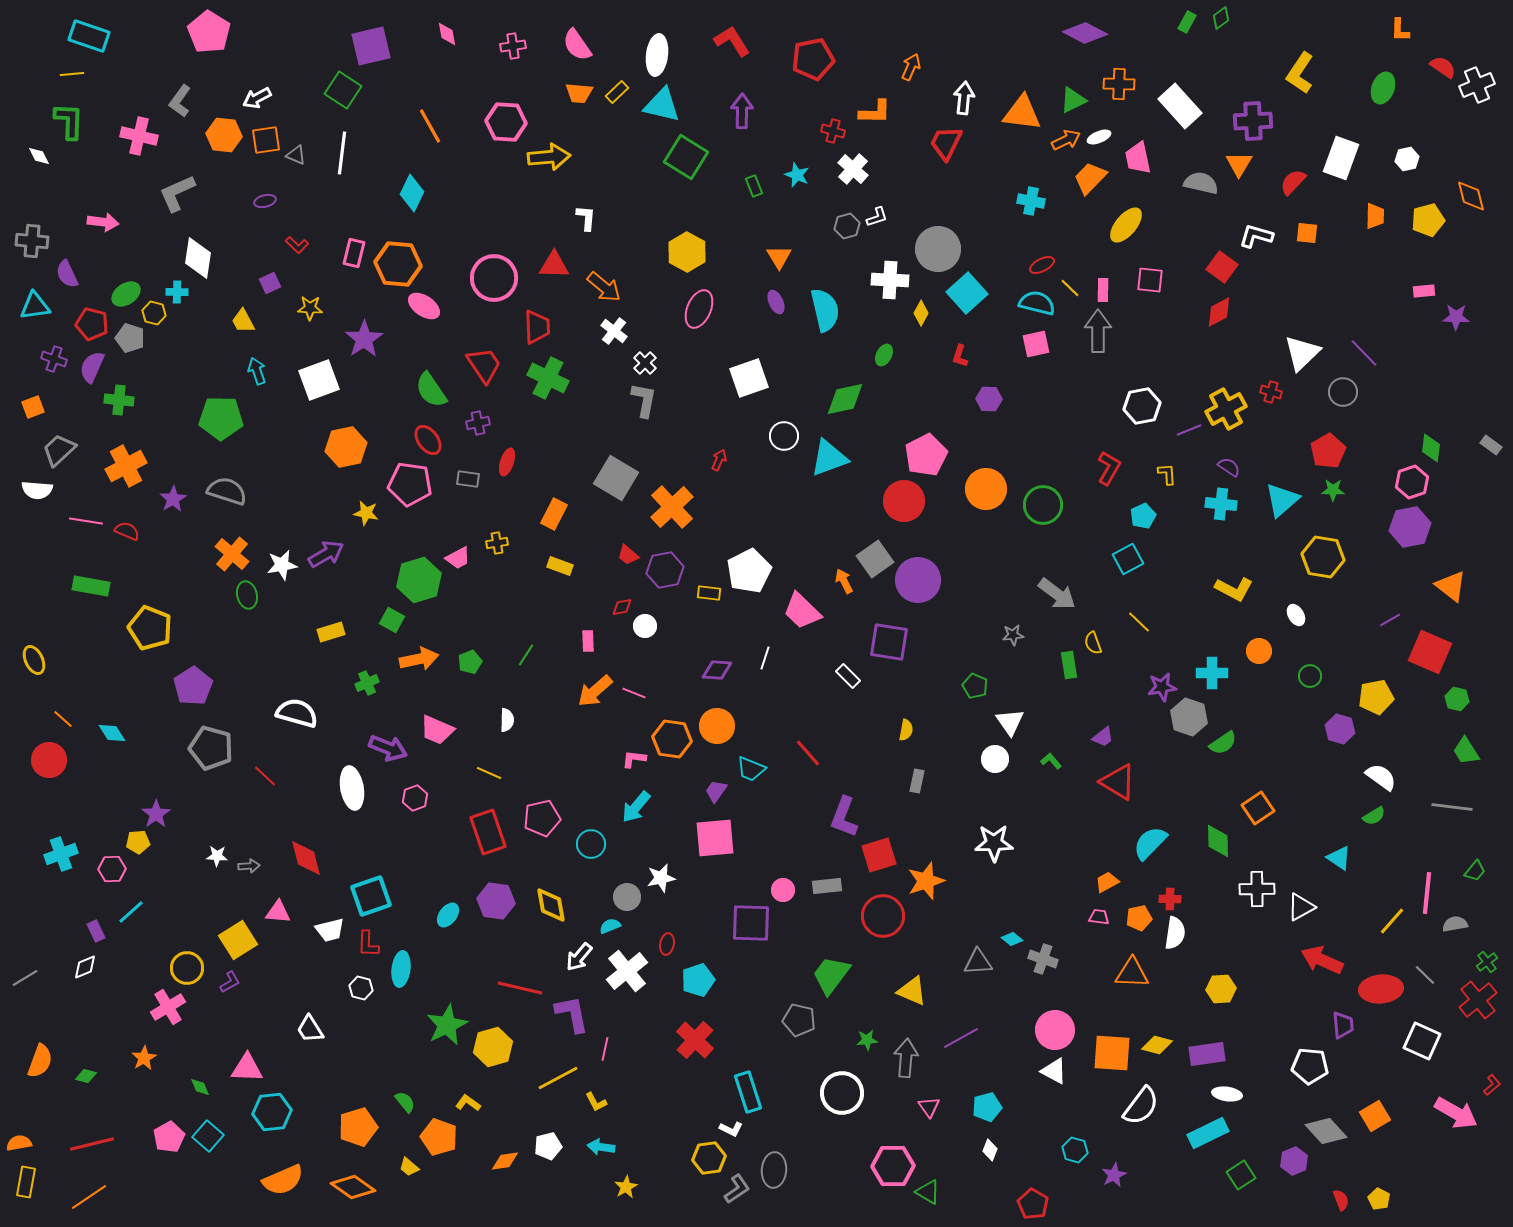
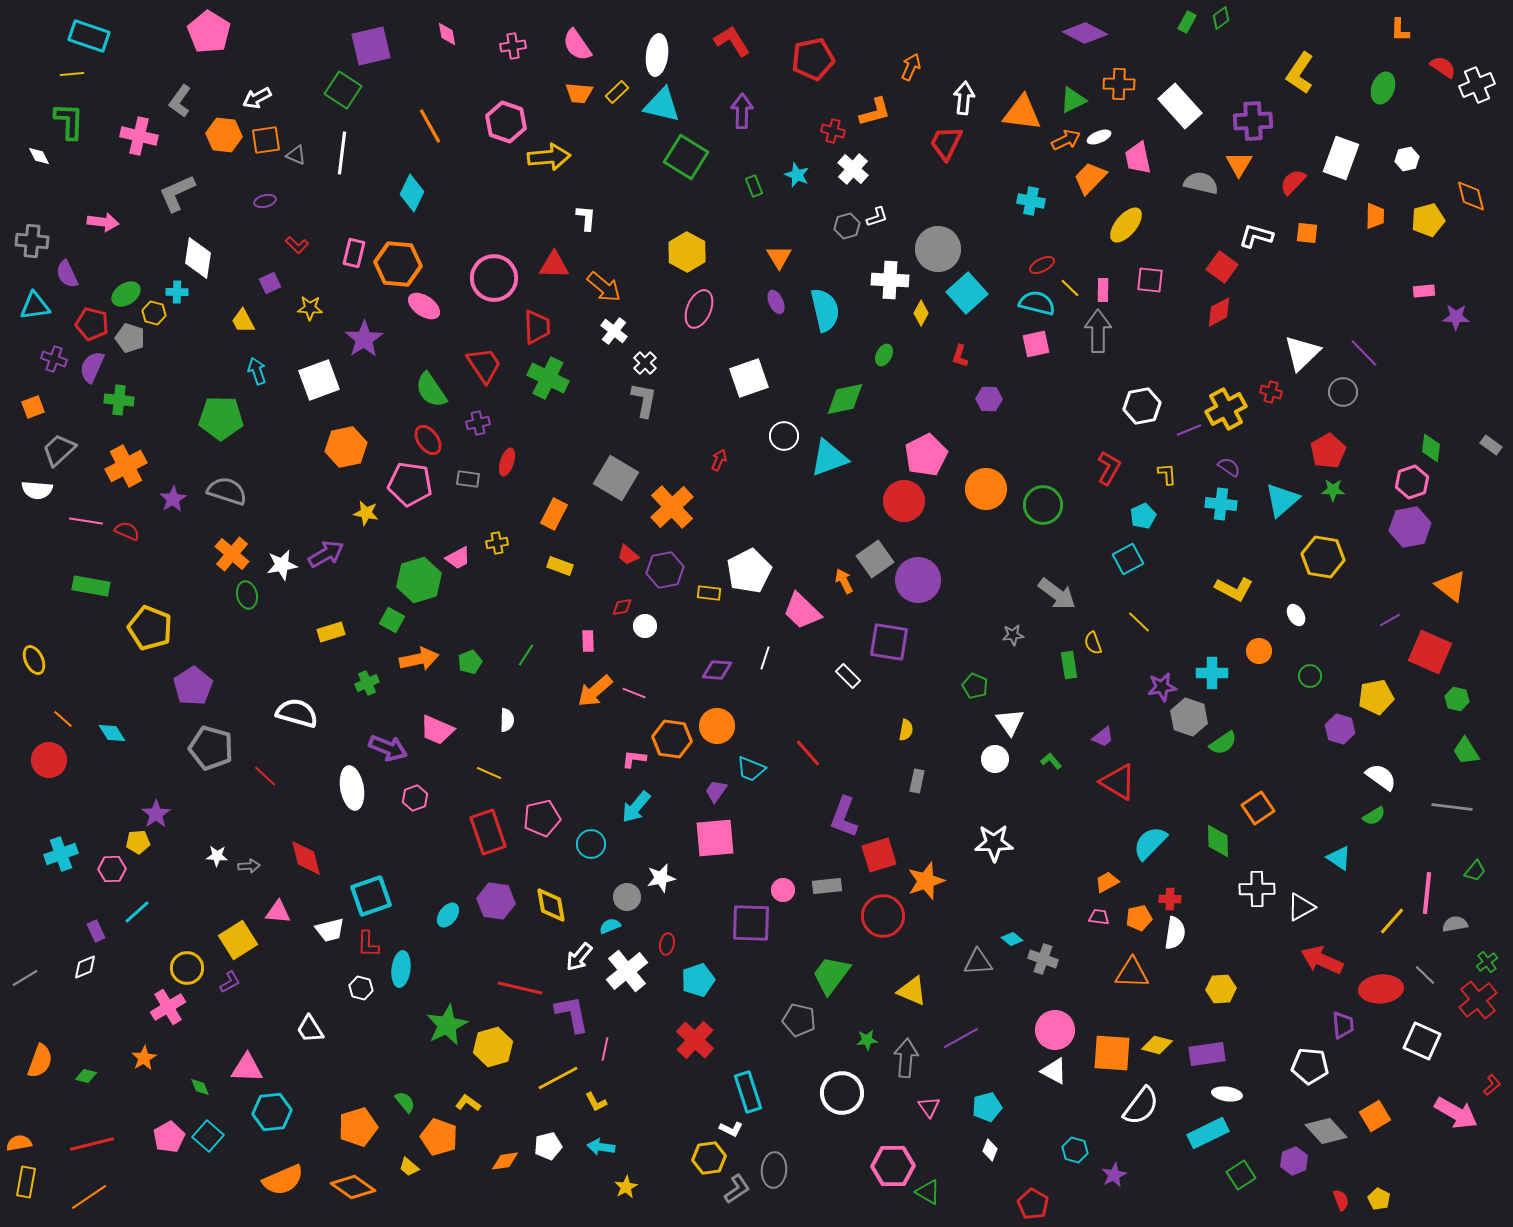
orange L-shape at (875, 112): rotated 16 degrees counterclockwise
pink hexagon at (506, 122): rotated 15 degrees clockwise
cyan line at (131, 912): moved 6 px right
